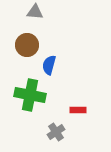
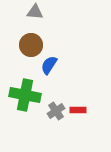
brown circle: moved 4 px right
blue semicircle: rotated 18 degrees clockwise
green cross: moved 5 px left
gray cross: moved 21 px up
